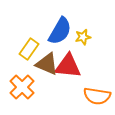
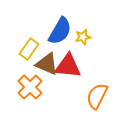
orange cross: moved 8 px right
orange semicircle: rotated 108 degrees clockwise
